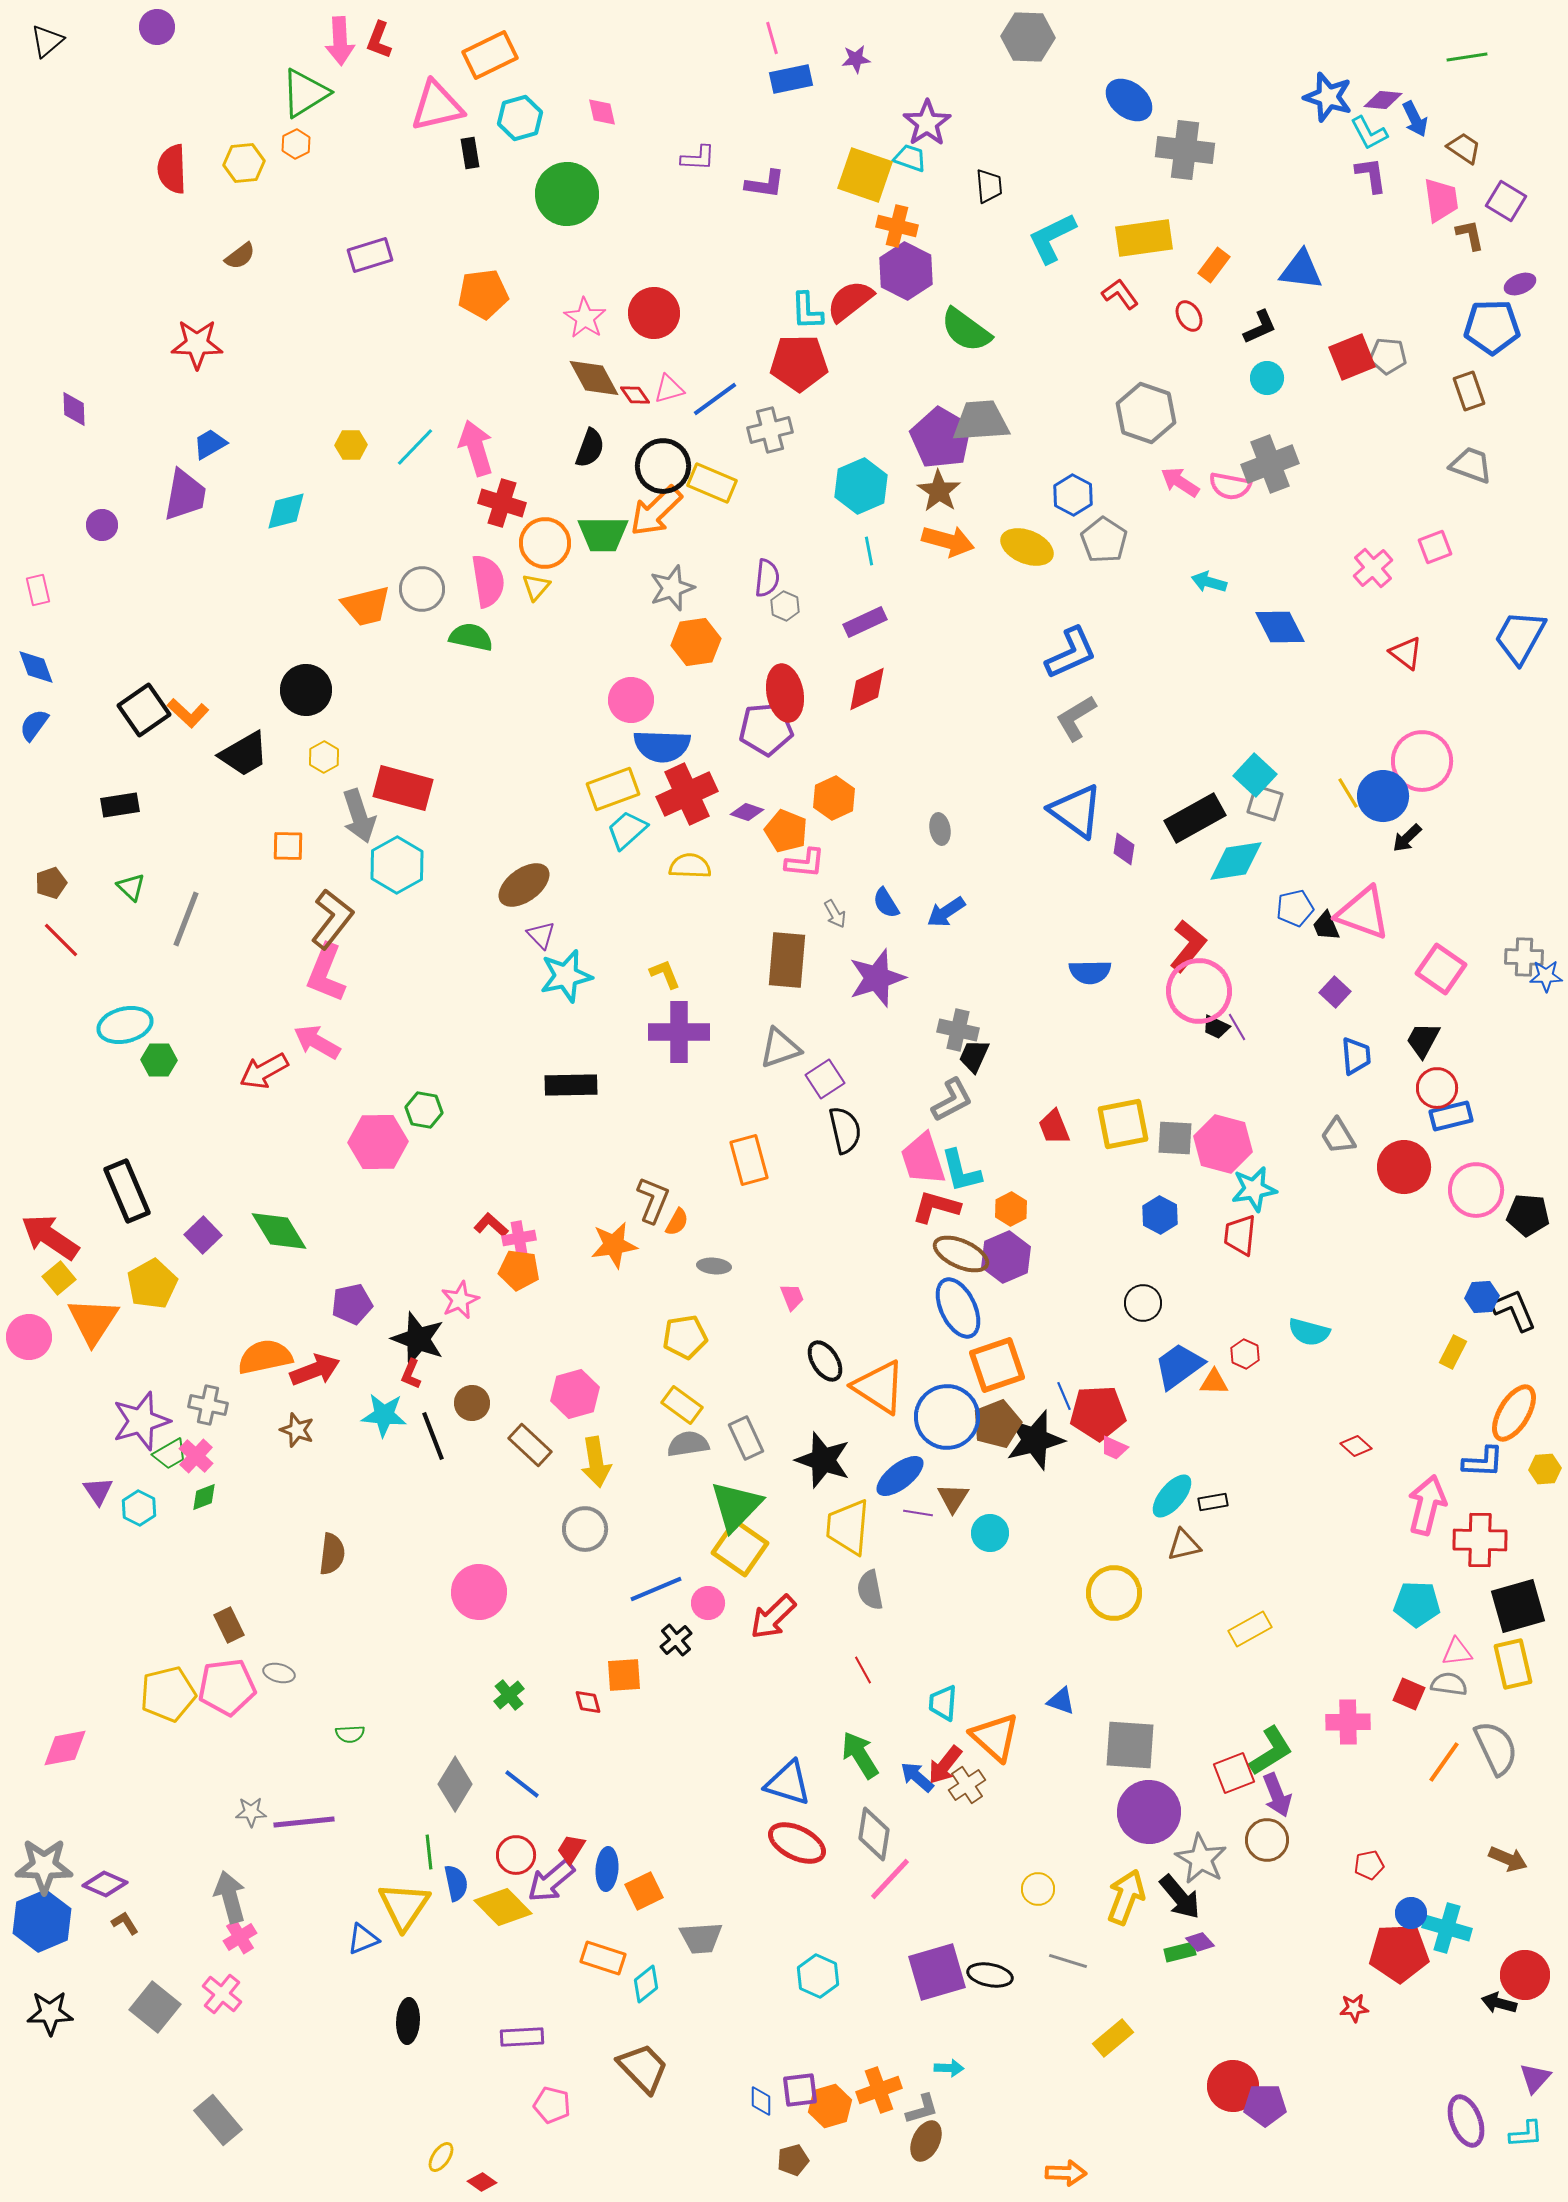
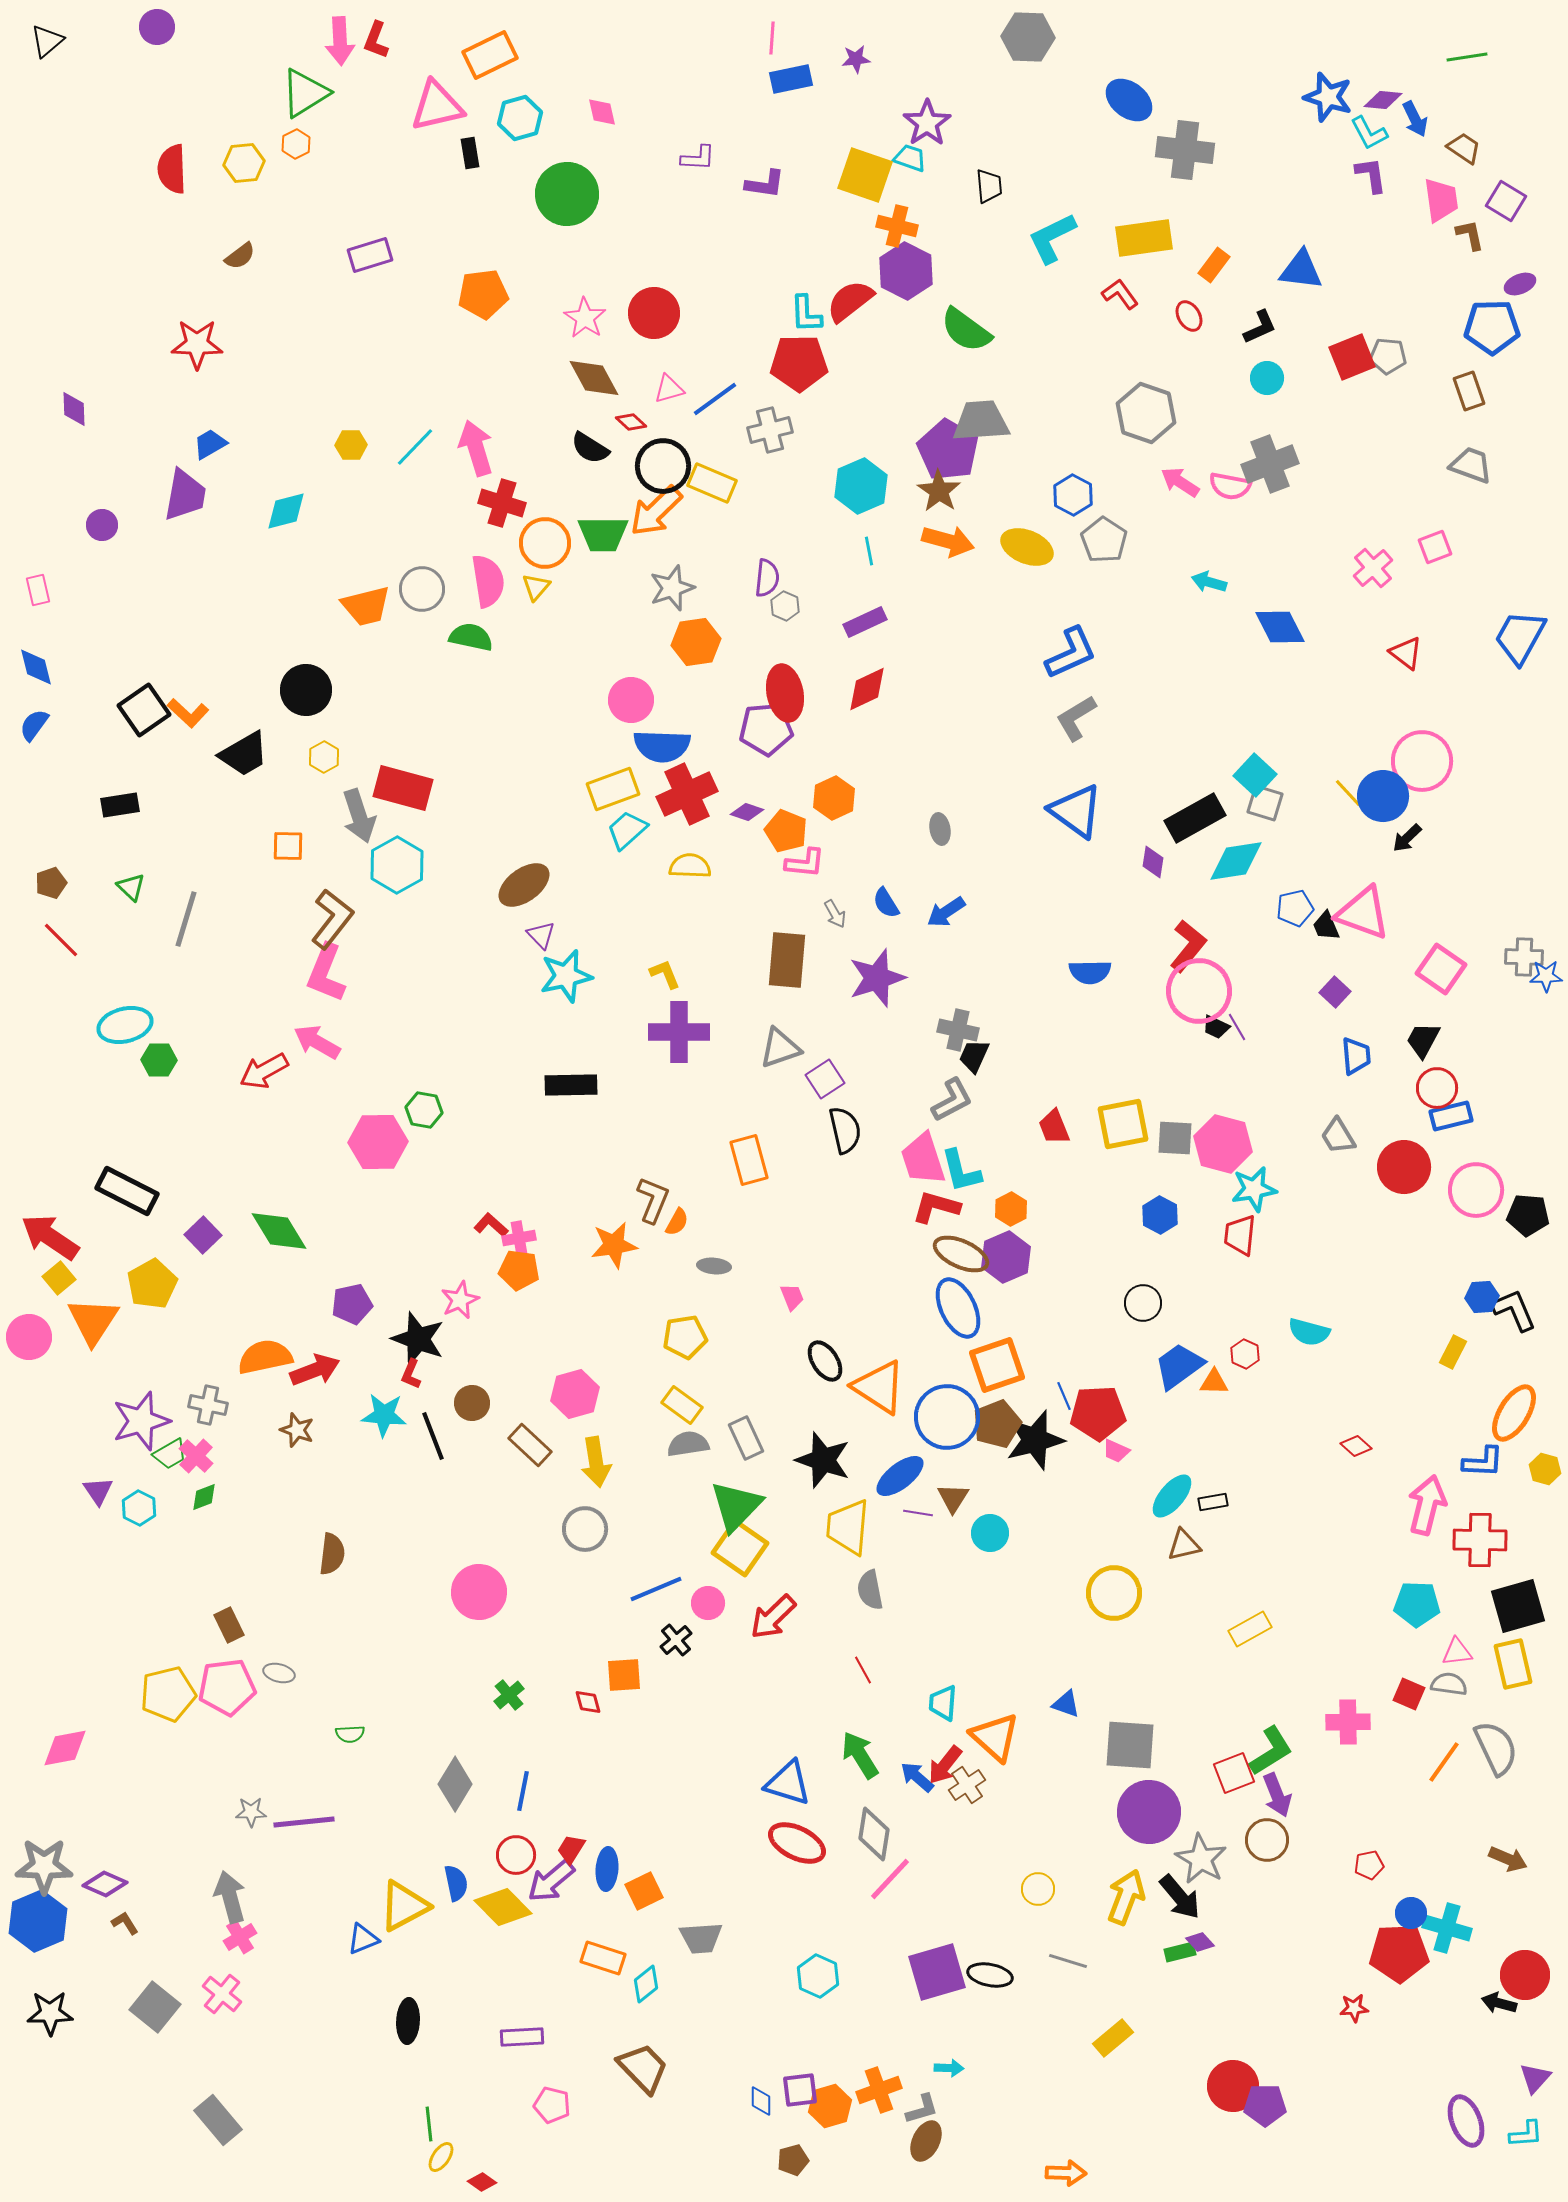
pink line at (772, 38): rotated 20 degrees clockwise
red L-shape at (379, 40): moved 3 px left
cyan L-shape at (807, 311): moved 1 px left, 3 px down
red diamond at (635, 395): moved 4 px left, 27 px down; rotated 12 degrees counterclockwise
purple pentagon at (941, 438): moved 7 px right, 12 px down
black semicircle at (590, 448): rotated 102 degrees clockwise
blue diamond at (36, 667): rotated 6 degrees clockwise
yellow line at (1348, 793): rotated 12 degrees counterclockwise
purple diamond at (1124, 849): moved 29 px right, 13 px down
gray line at (186, 919): rotated 4 degrees counterclockwise
black rectangle at (127, 1191): rotated 40 degrees counterclockwise
pink trapezoid at (1114, 1448): moved 2 px right, 3 px down
yellow hexagon at (1545, 1469): rotated 20 degrees clockwise
blue triangle at (1061, 1701): moved 5 px right, 3 px down
blue line at (522, 1784): moved 1 px right, 7 px down; rotated 63 degrees clockwise
green line at (429, 1852): moved 272 px down
yellow triangle at (404, 1906): rotated 28 degrees clockwise
blue hexagon at (42, 1921): moved 4 px left
